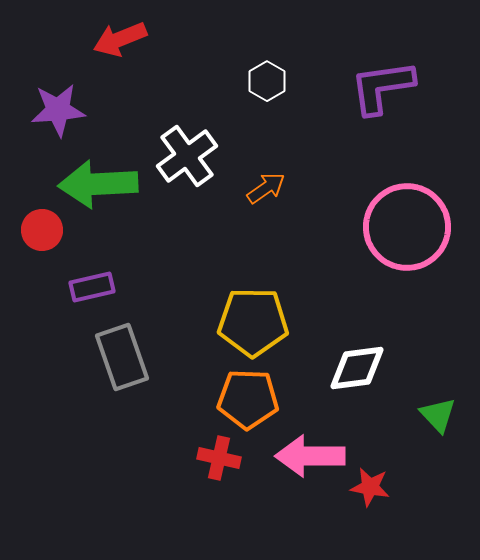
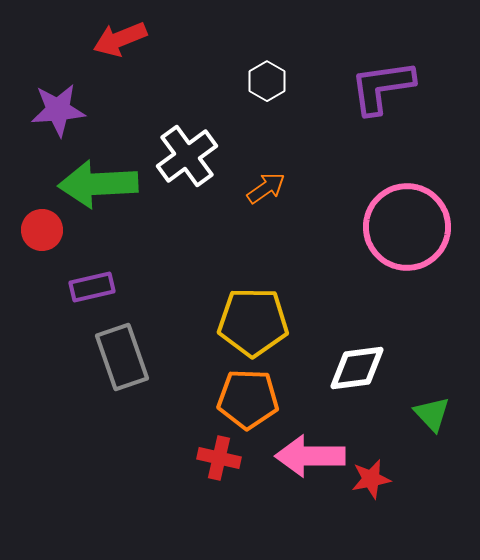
green triangle: moved 6 px left, 1 px up
red star: moved 1 px right, 8 px up; rotated 21 degrees counterclockwise
